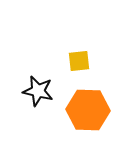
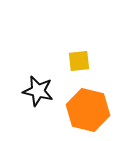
orange hexagon: rotated 12 degrees clockwise
